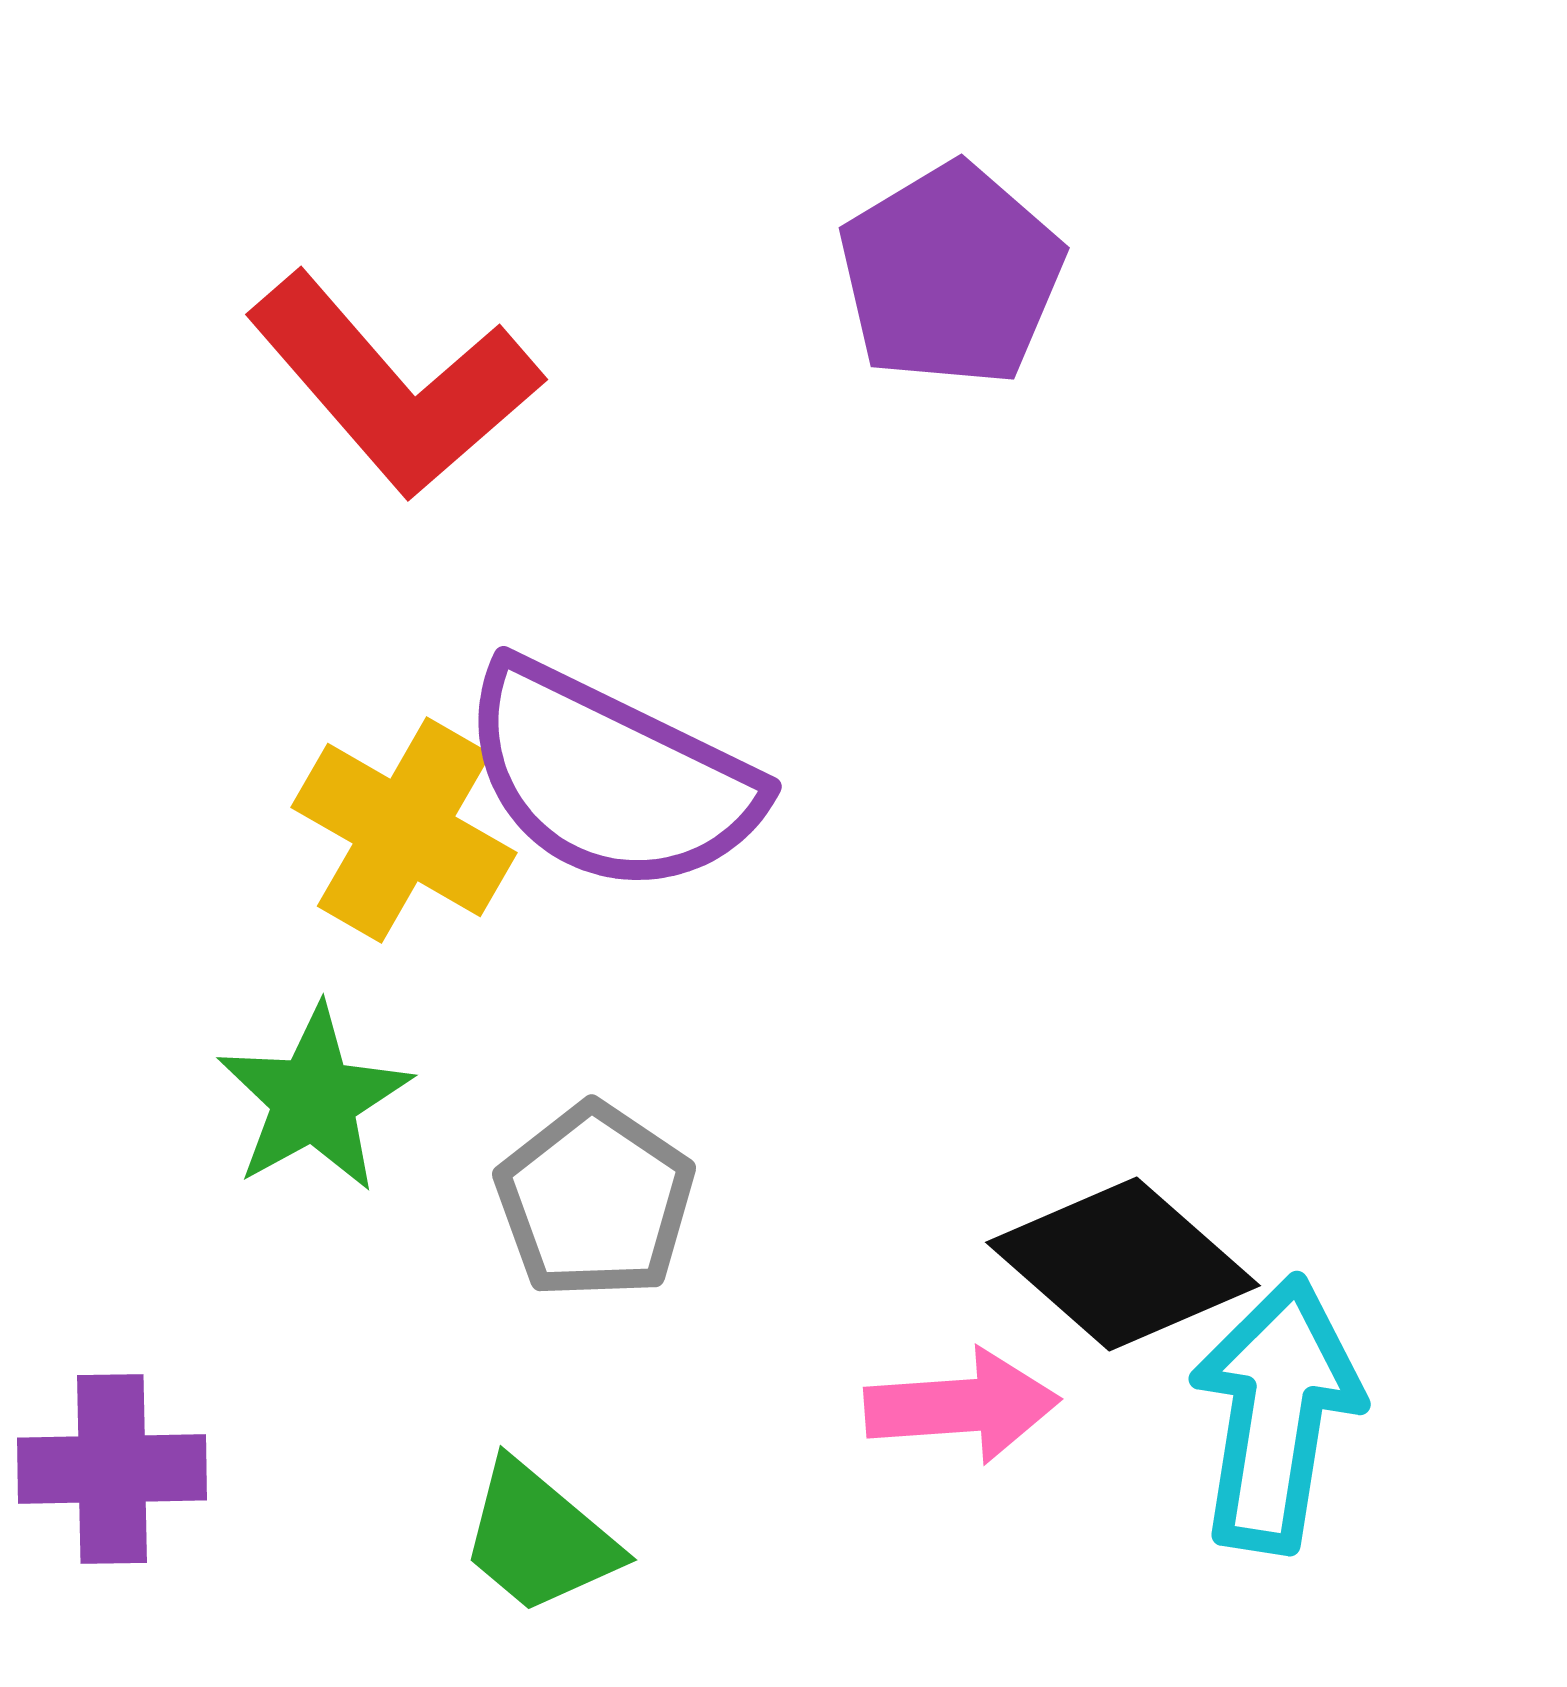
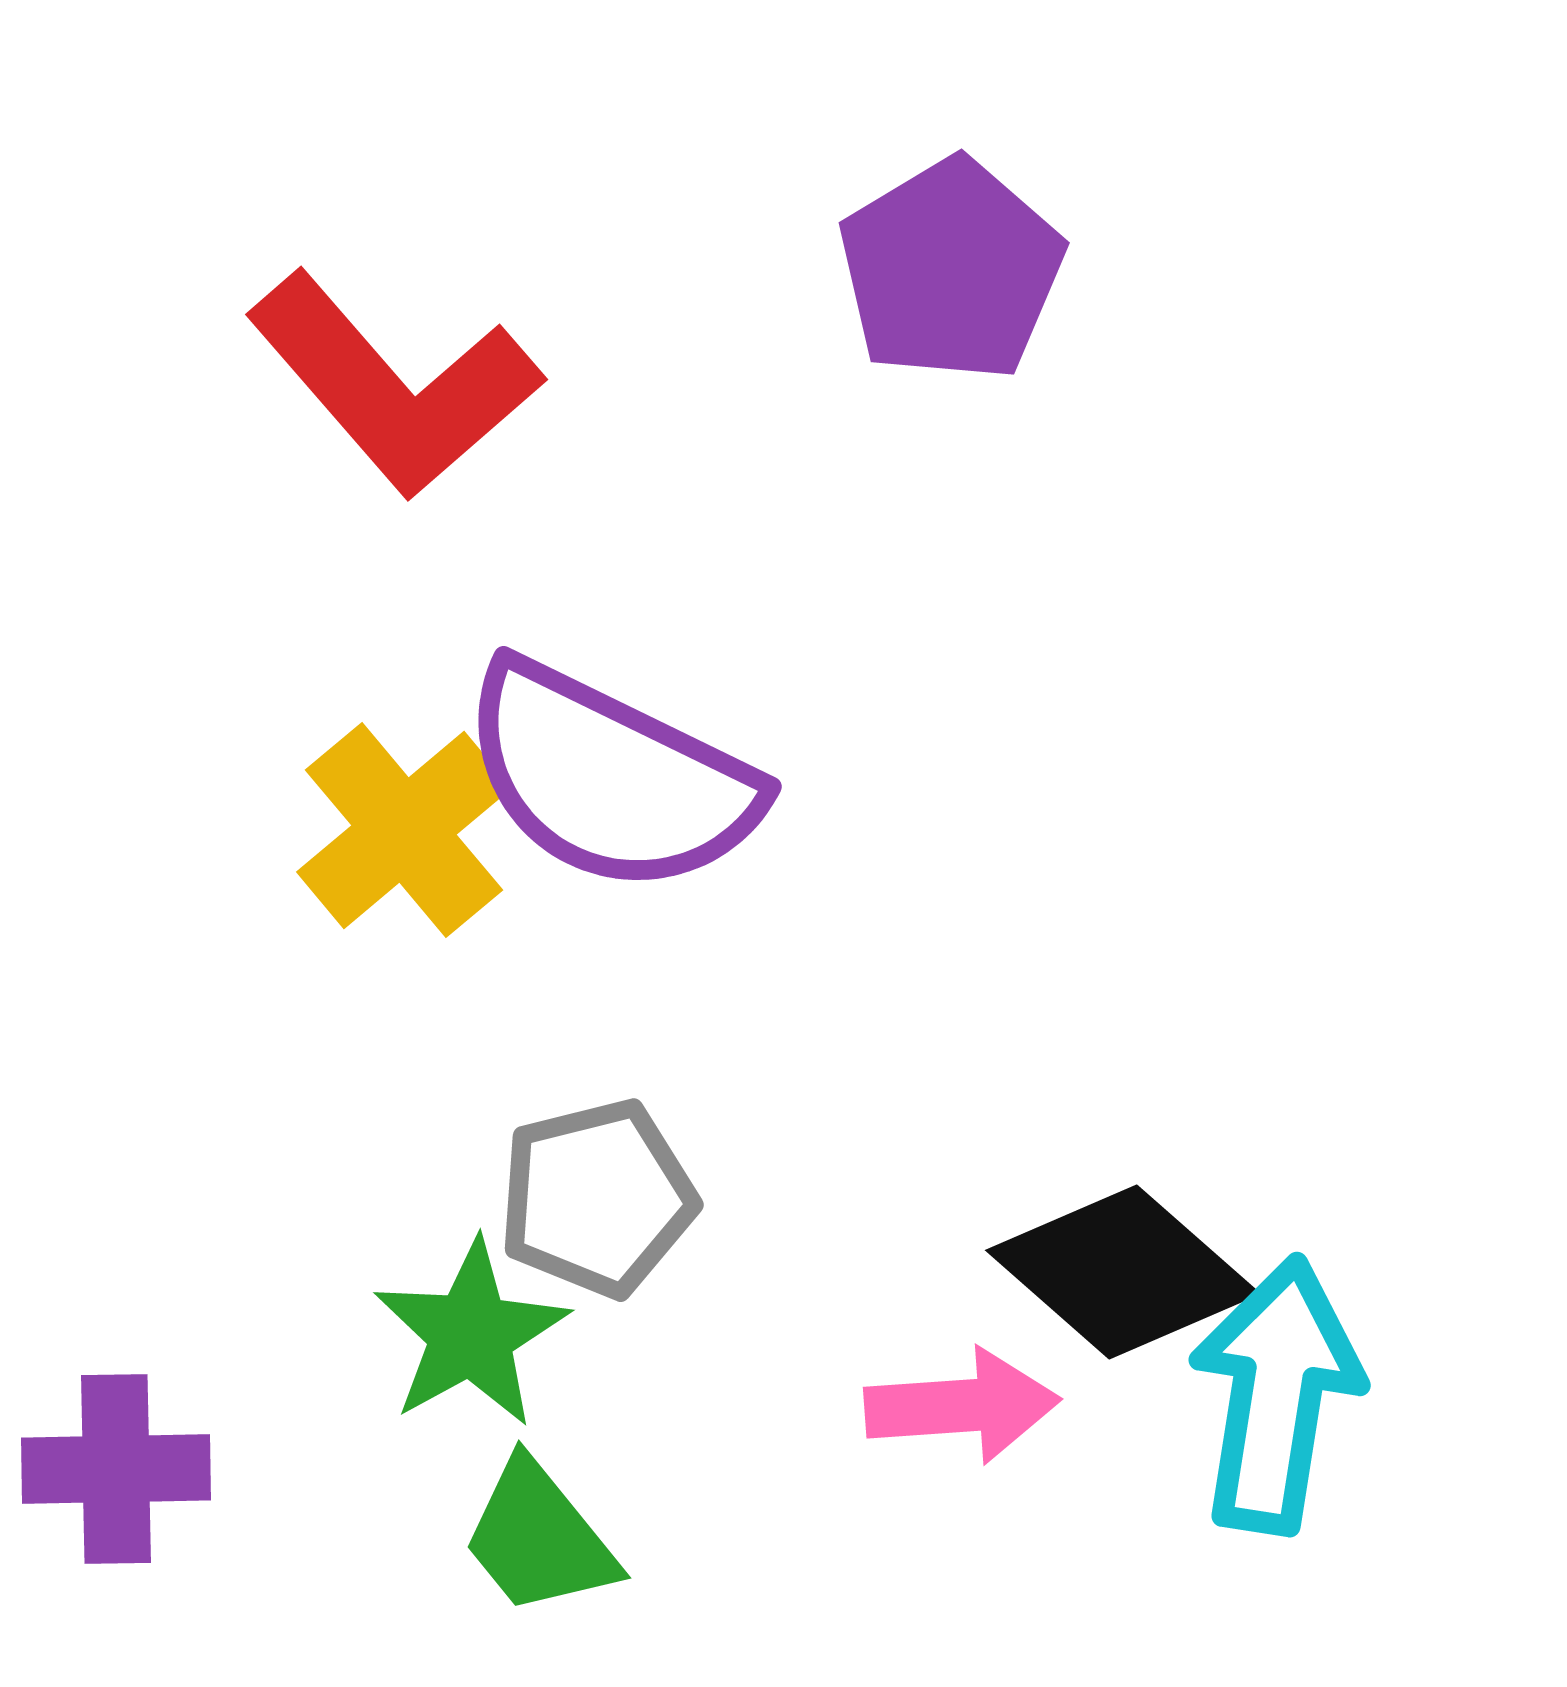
purple pentagon: moved 5 px up
yellow cross: rotated 20 degrees clockwise
green star: moved 157 px right, 235 px down
gray pentagon: moved 2 px right, 3 px up; rotated 24 degrees clockwise
black diamond: moved 8 px down
cyan arrow: moved 19 px up
purple cross: moved 4 px right
green trapezoid: rotated 11 degrees clockwise
